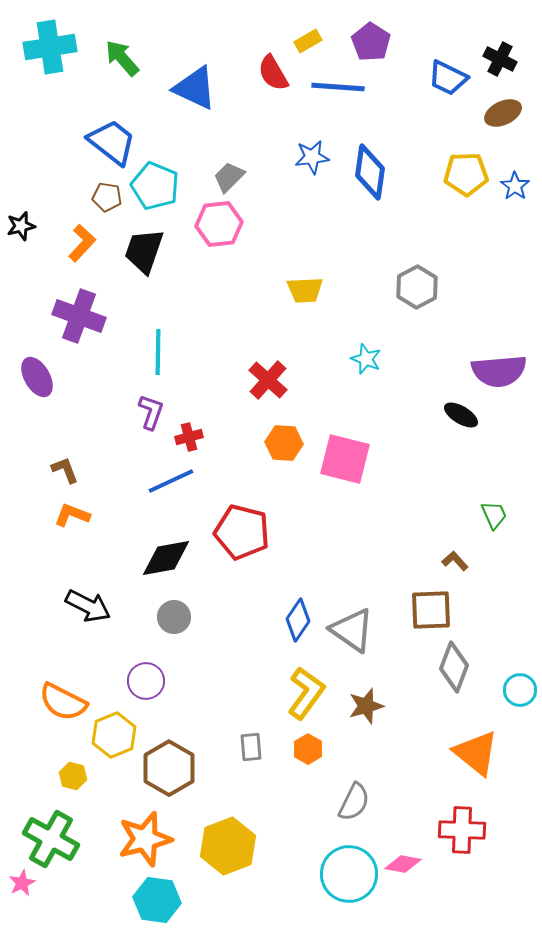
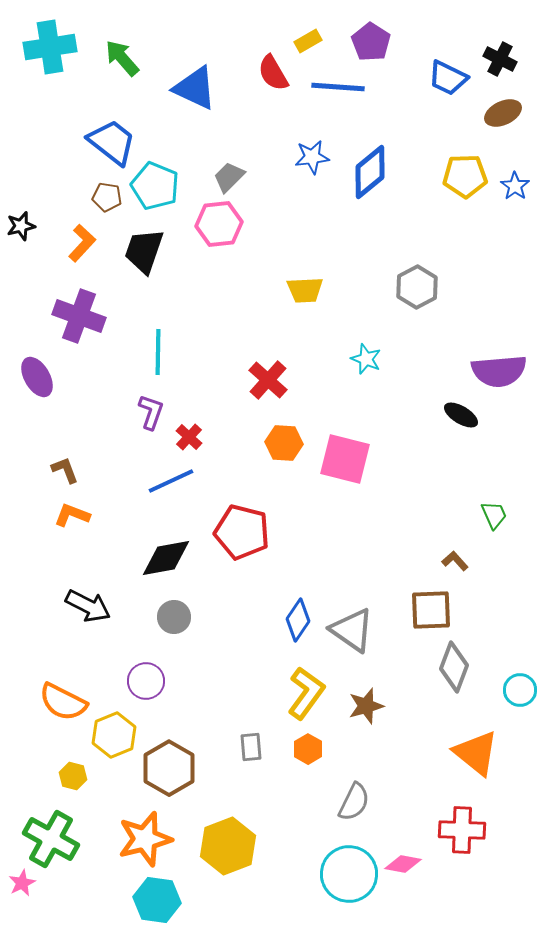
blue diamond at (370, 172): rotated 42 degrees clockwise
yellow pentagon at (466, 174): moved 1 px left, 2 px down
red cross at (189, 437): rotated 32 degrees counterclockwise
